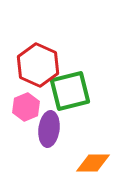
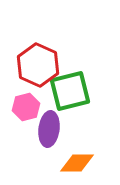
pink hexagon: rotated 8 degrees clockwise
orange diamond: moved 16 px left
